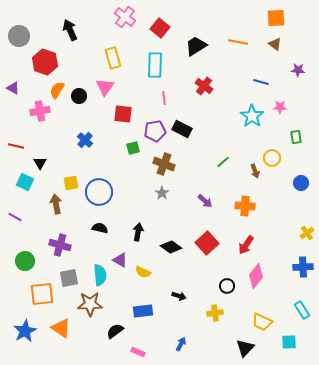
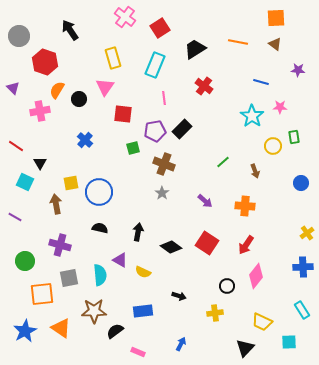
red square at (160, 28): rotated 18 degrees clockwise
black arrow at (70, 30): rotated 10 degrees counterclockwise
black trapezoid at (196, 46): moved 1 px left, 3 px down
cyan rectangle at (155, 65): rotated 20 degrees clockwise
purple triangle at (13, 88): rotated 16 degrees clockwise
black circle at (79, 96): moved 3 px down
black rectangle at (182, 129): rotated 72 degrees counterclockwise
green rectangle at (296, 137): moved 2 px left
red line at (16, 146): rotated 21 degrees clockwise
yellow circle at (272, 158): moved 1 px right, 12 px up
red square at (207, 243): rotated 15 degrees counterclockwise
brown star at (90, 304): moved 4 px right, 7 px down
